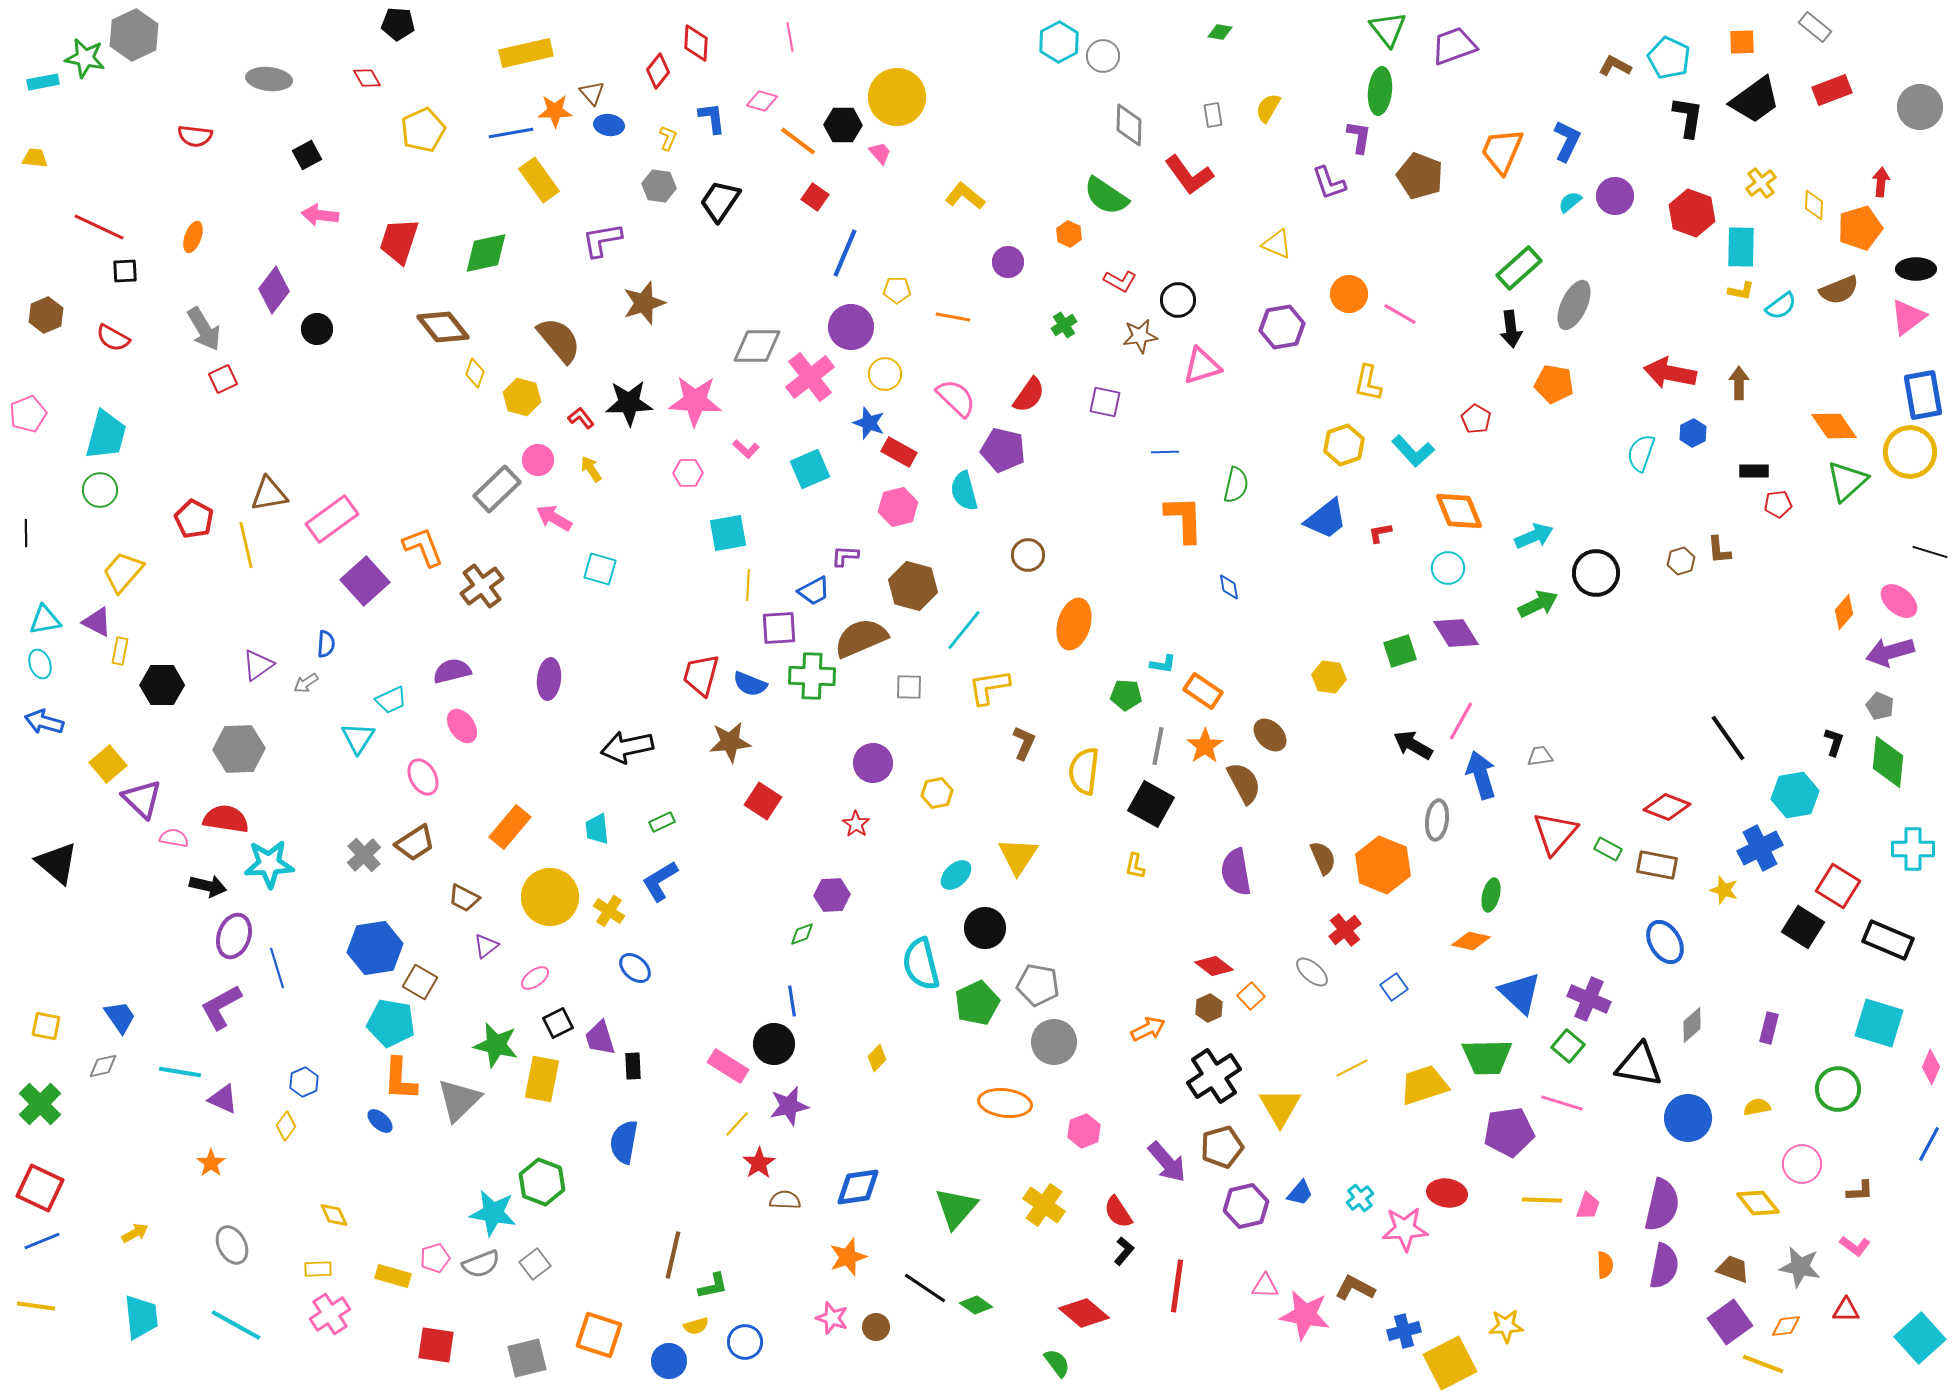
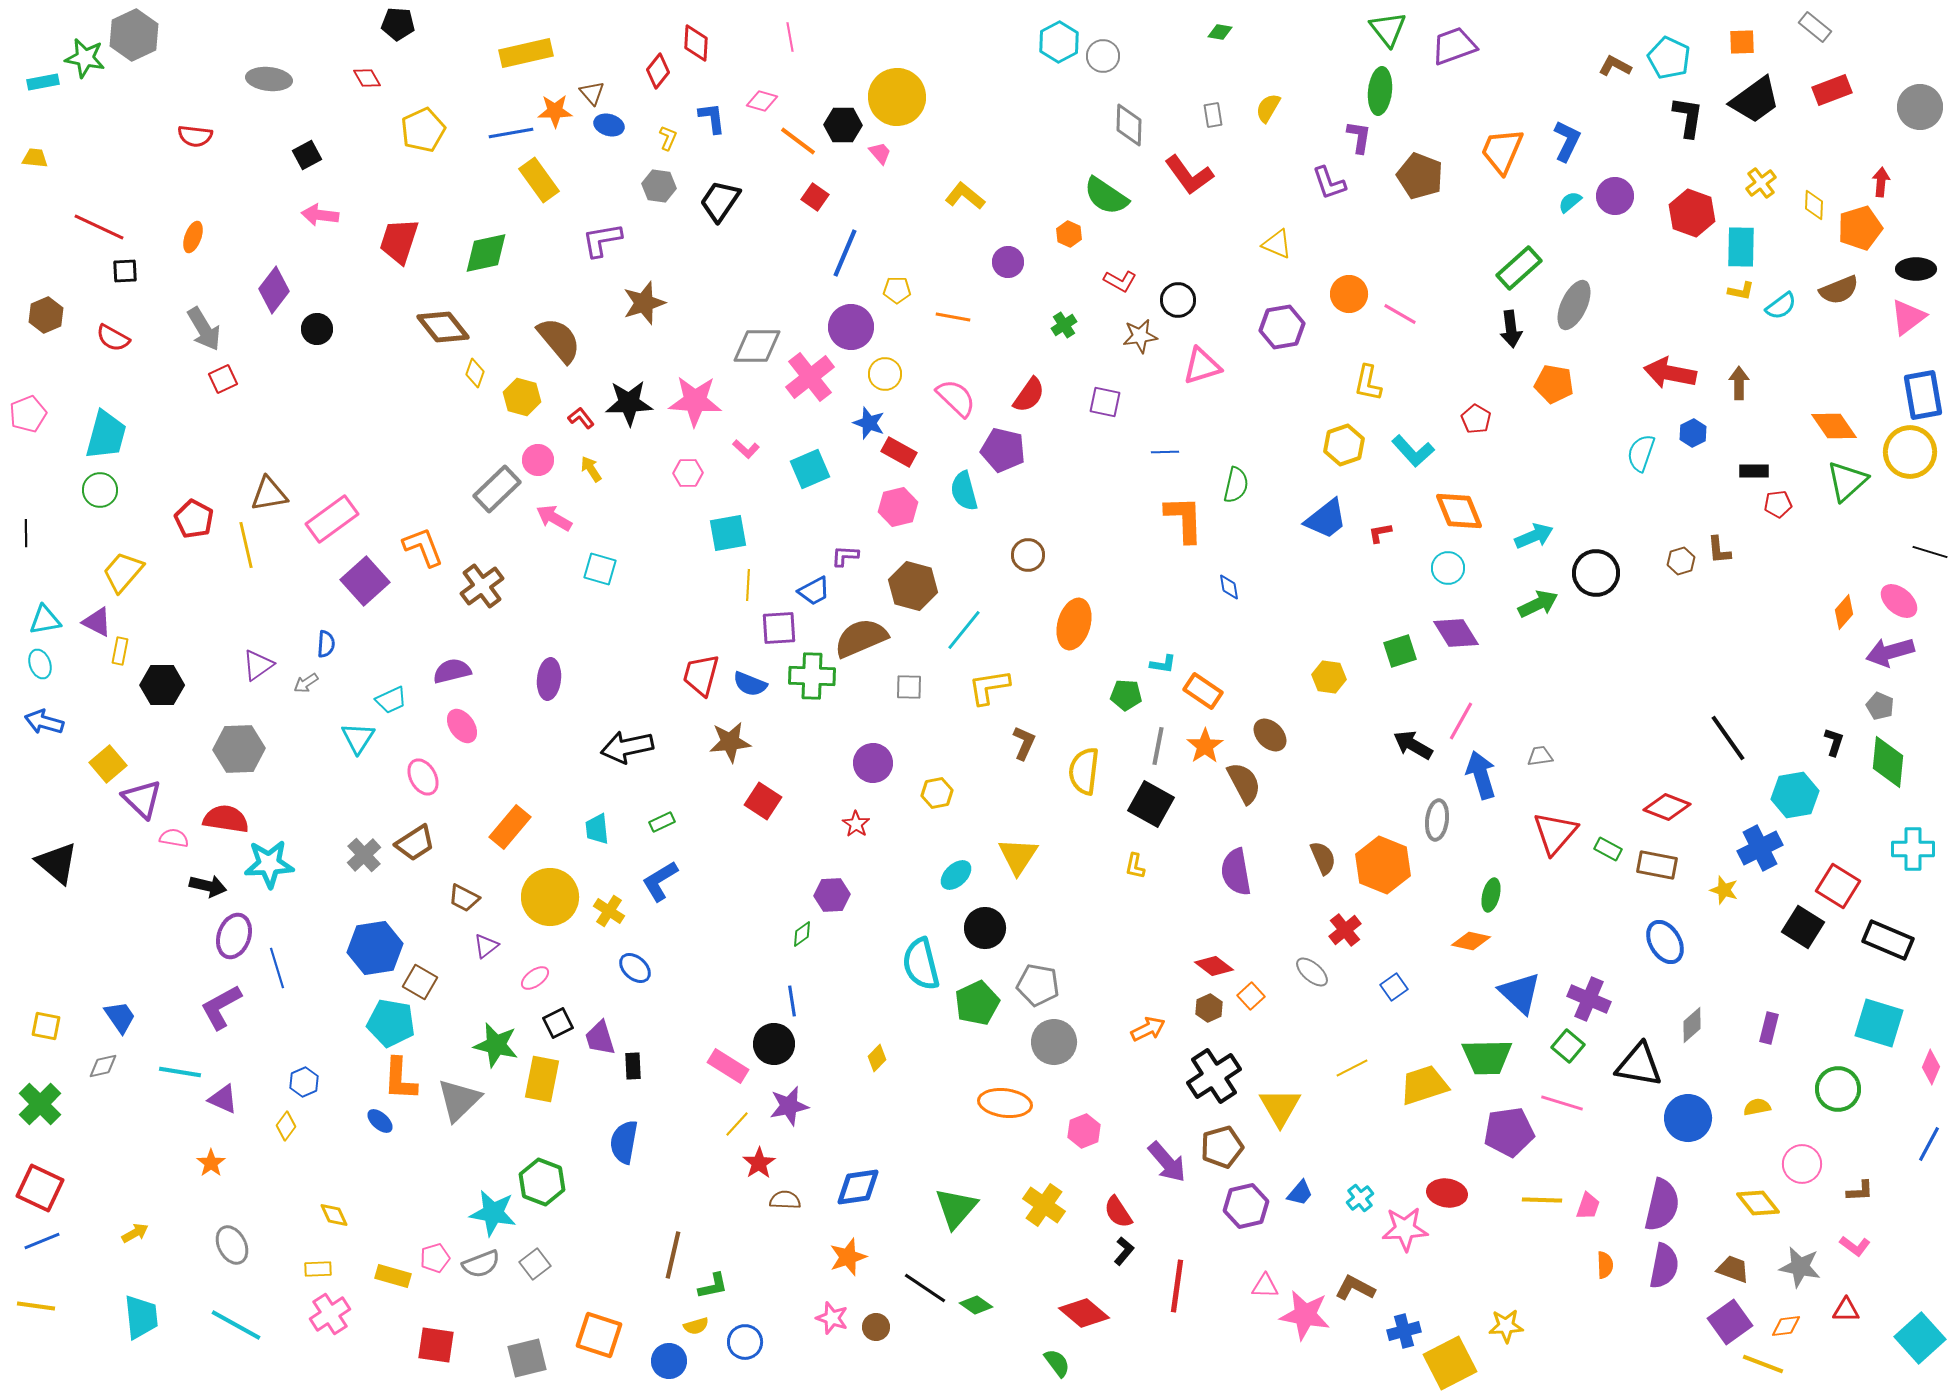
blue ellipse at (609, 125): rotated 8 degrees clockwise
green diamond at (802, 934): rotated 16 degrees counterclockwise
